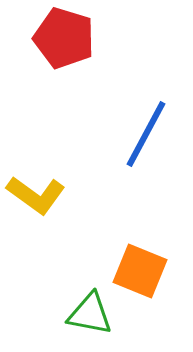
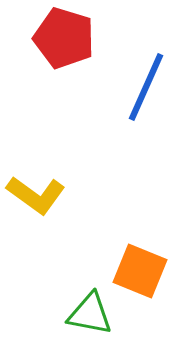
blue line: moved 47 px up; rotated 4 degrees counterclockwise
